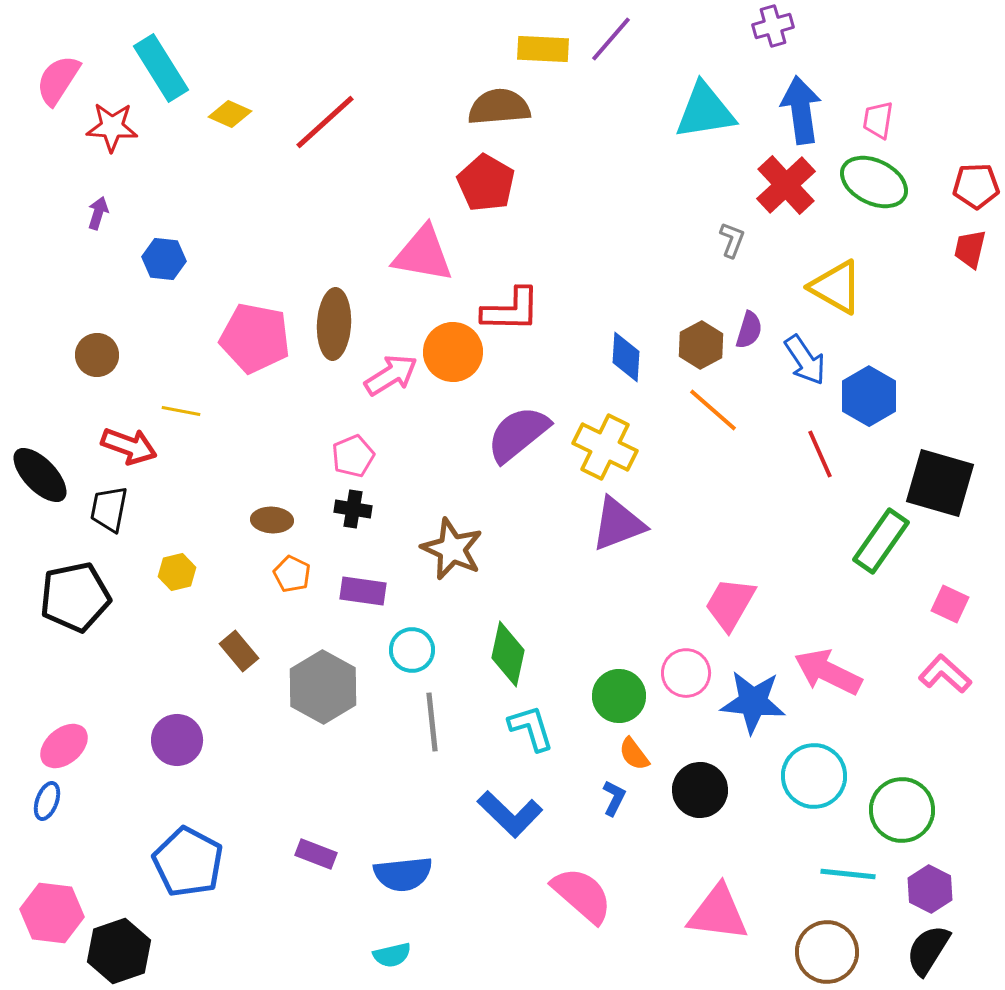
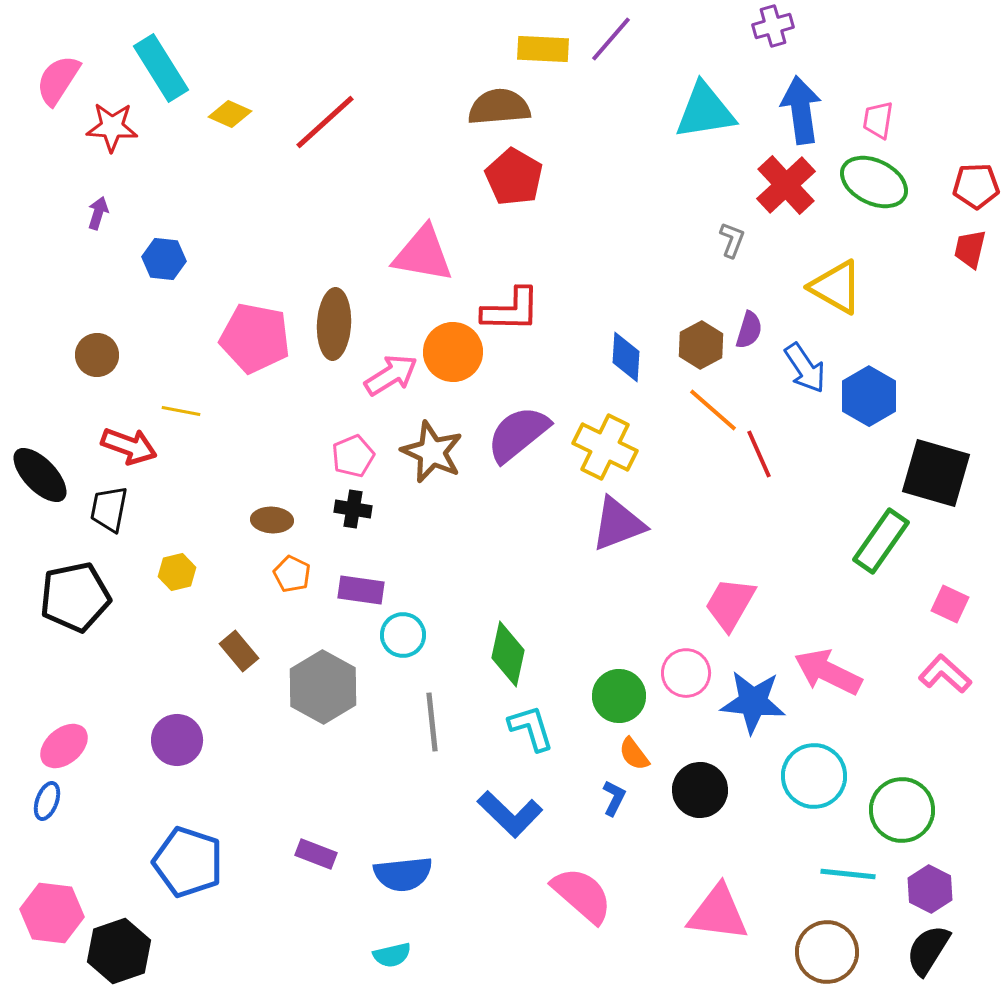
red pentagon at (486, 183): moved 28 px right, 6 px up
blue arrow at (805, 360): moved 8 px down
red line at (820, 454): moved 61 px left
black square at (940, 483): moved 4 px left, 10 px up
brown star at (452, 549): moved 20 px left, 97 px up
purple rectangle at (363, 591): moved 2 px left, 1 px up
cyan circle at (412, 650): moved 9 px left, 15 px up
blue pentagon at (188, 862): rotated 10 degrees counterclockwise
